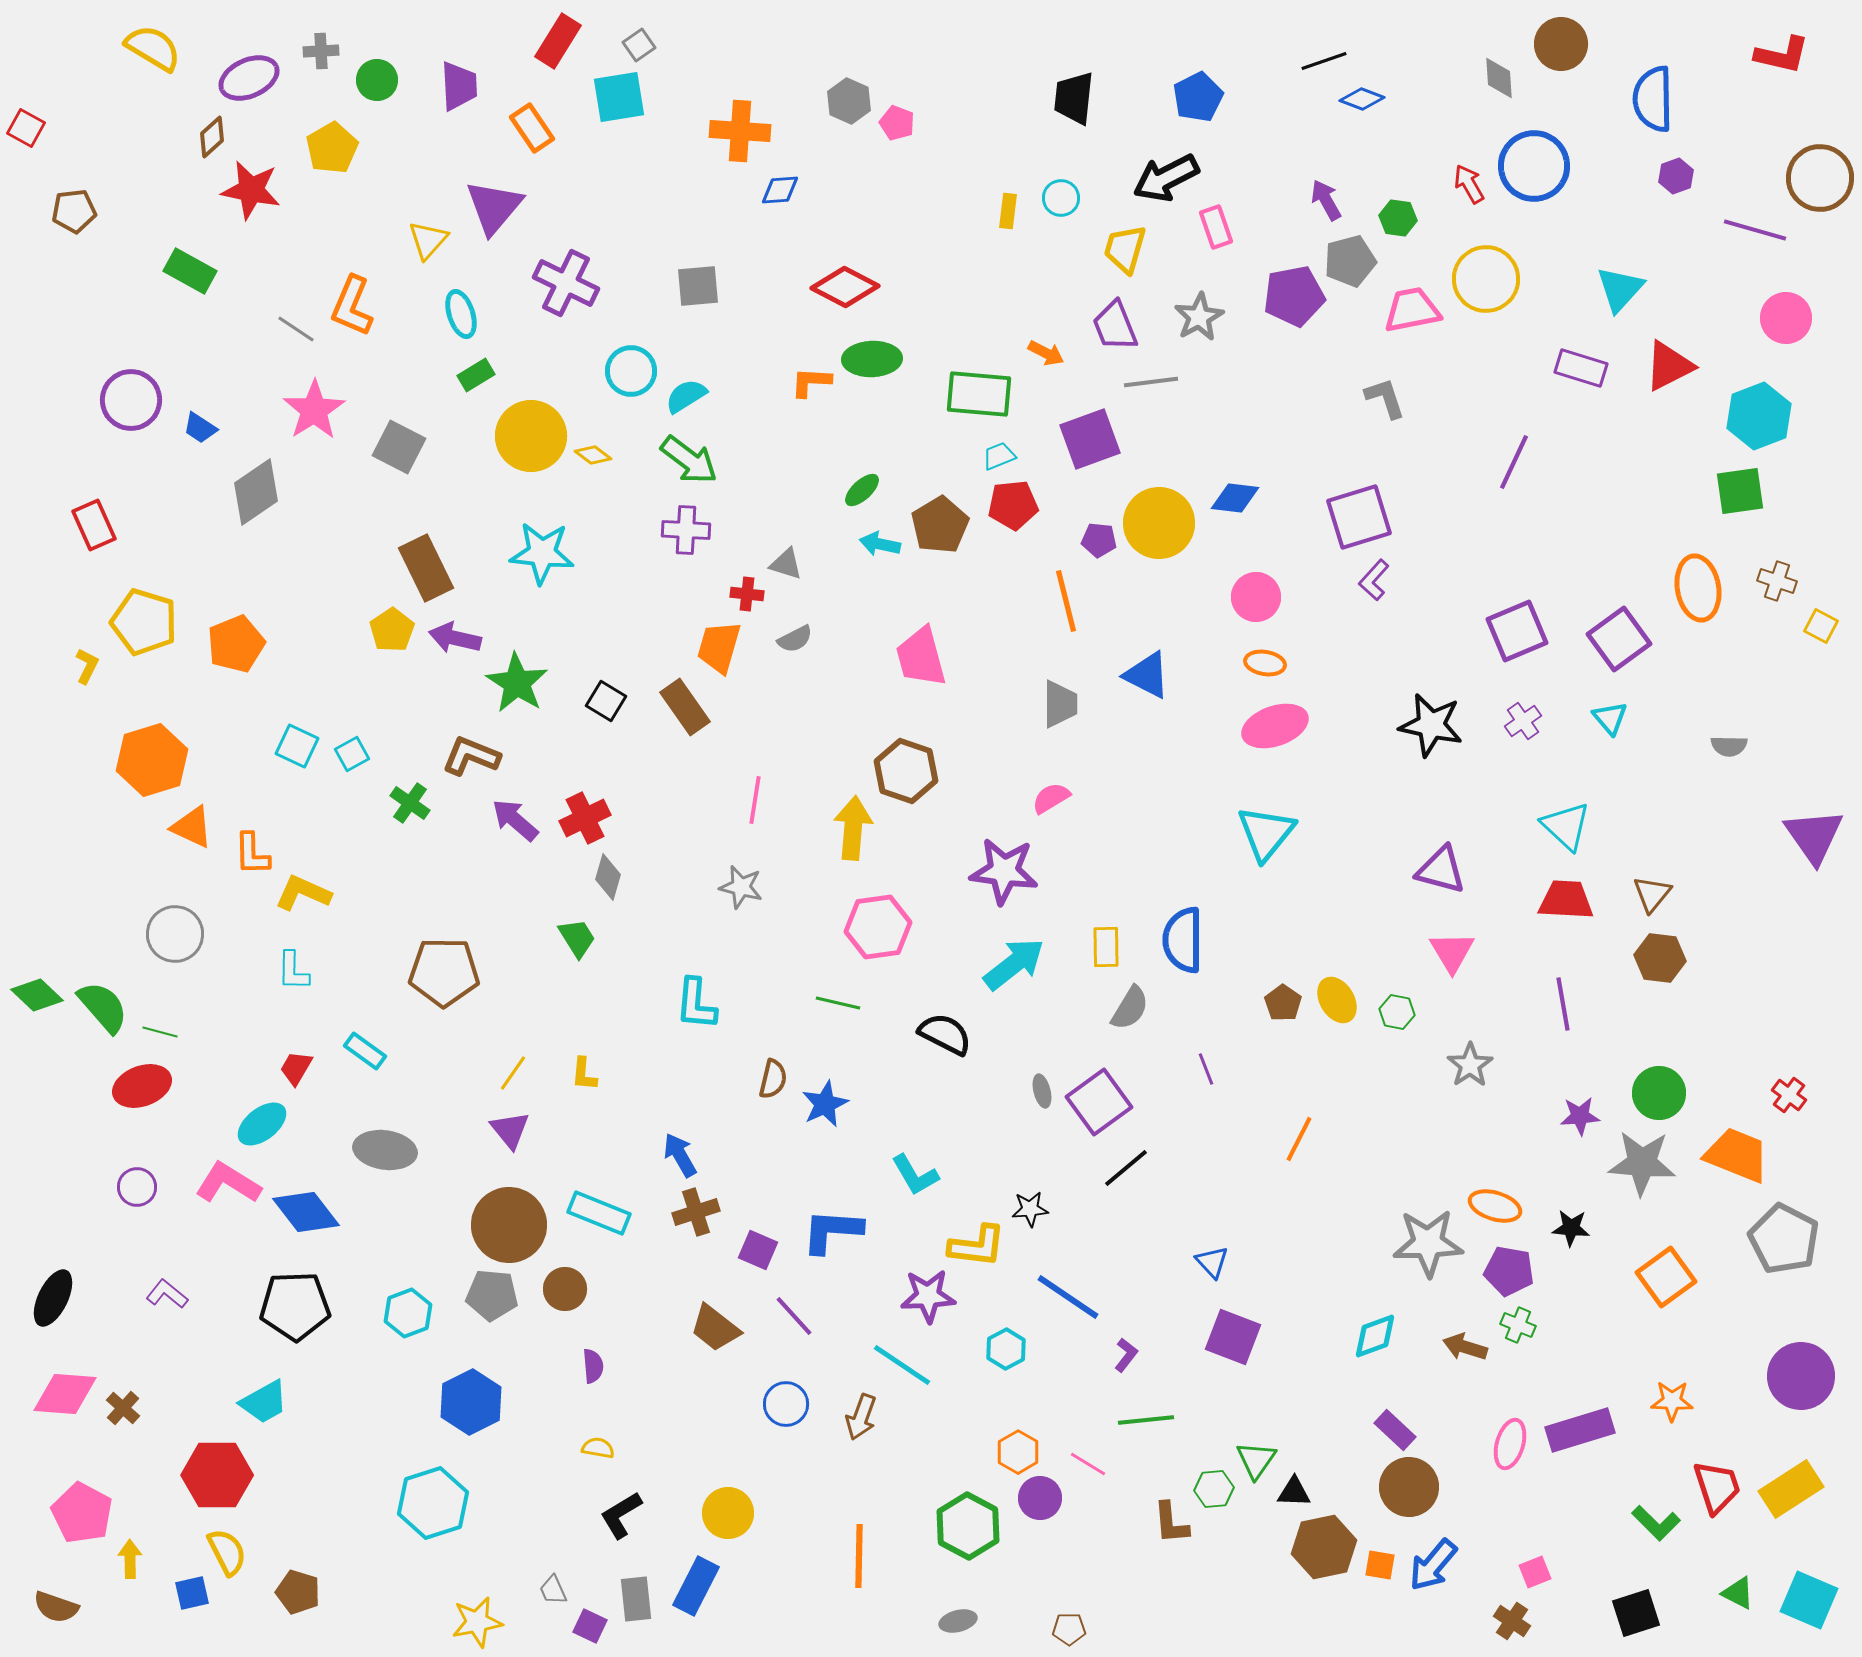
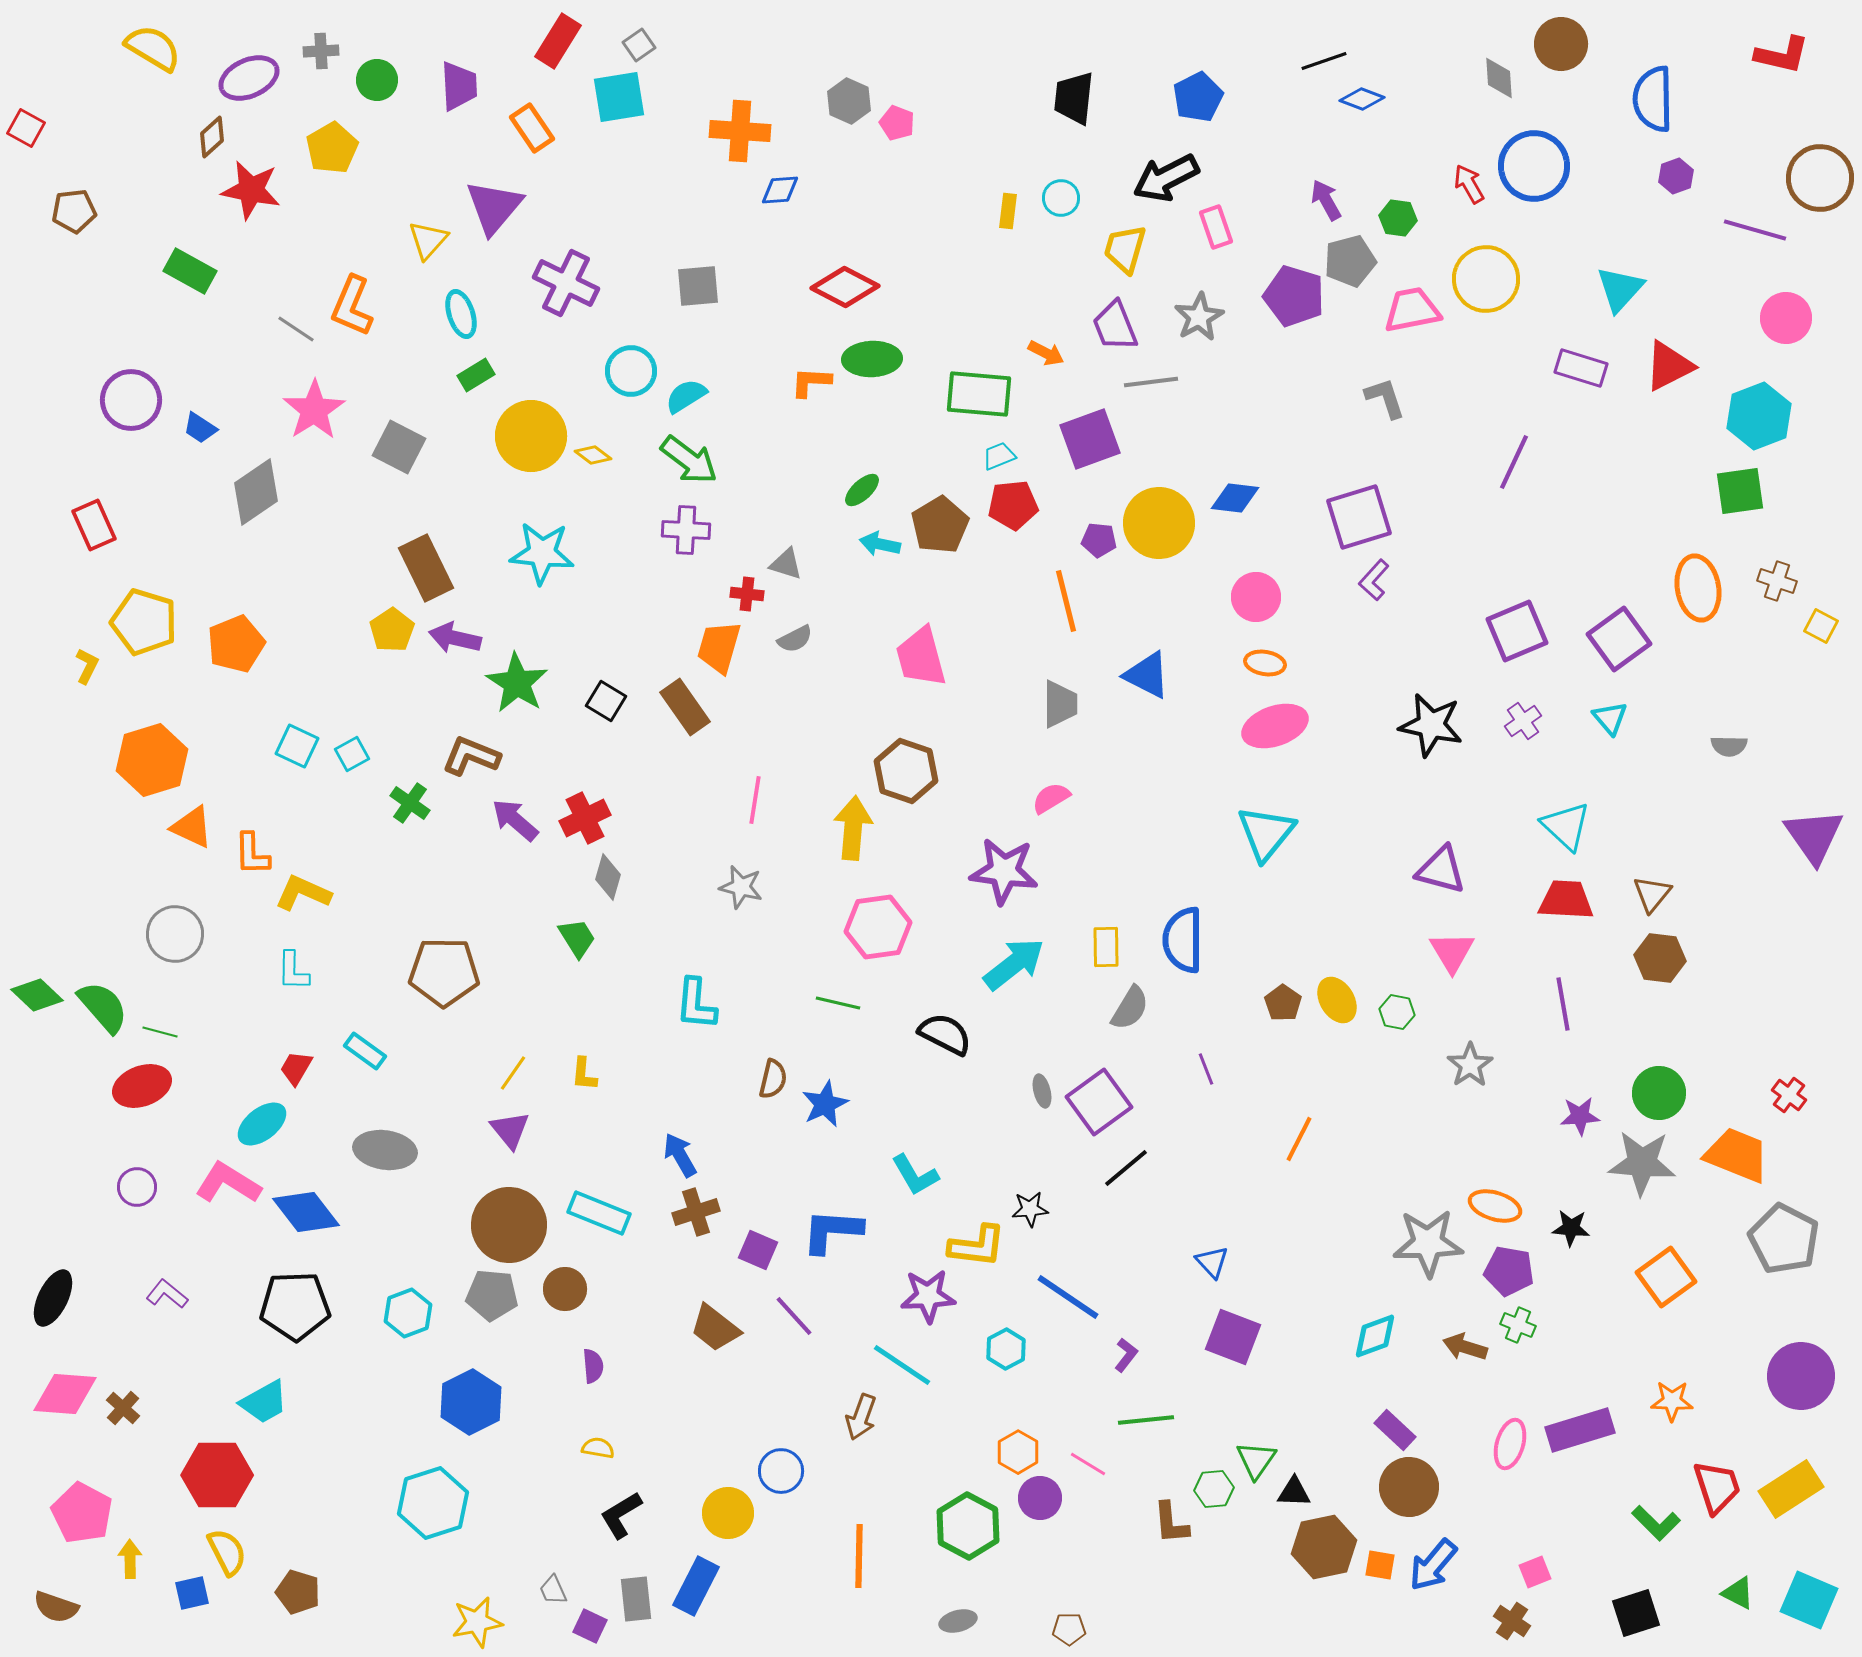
purple pentagon at (1294, 296): rotated 28 degrees clockwise
blue circle at (786, 1404): moved 5 px left, 67 px down
